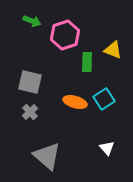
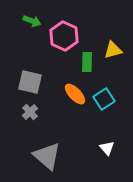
pink hexagon: moved 1 px left, 1 px down; rotated 16 degrees counterclockwise
yellow triangle: rotated 36 degrees counterclockwise
orange ellipse: moved 8 px up; rotated 30 degrees clockwise
